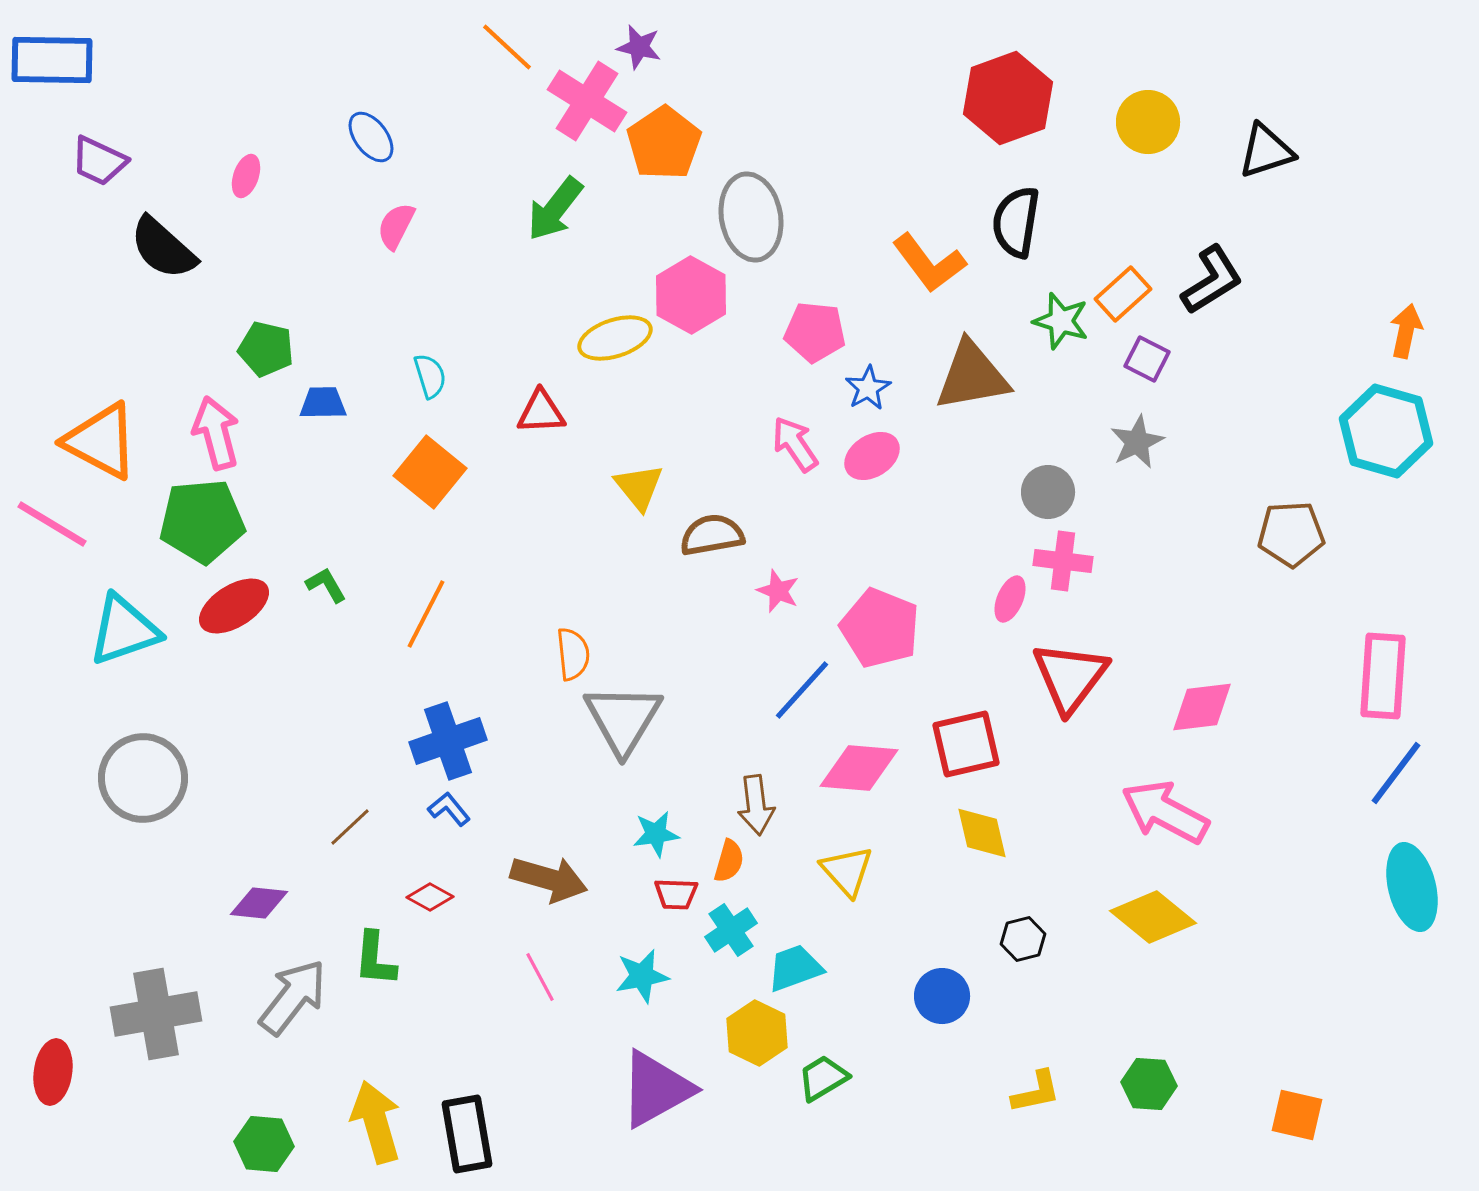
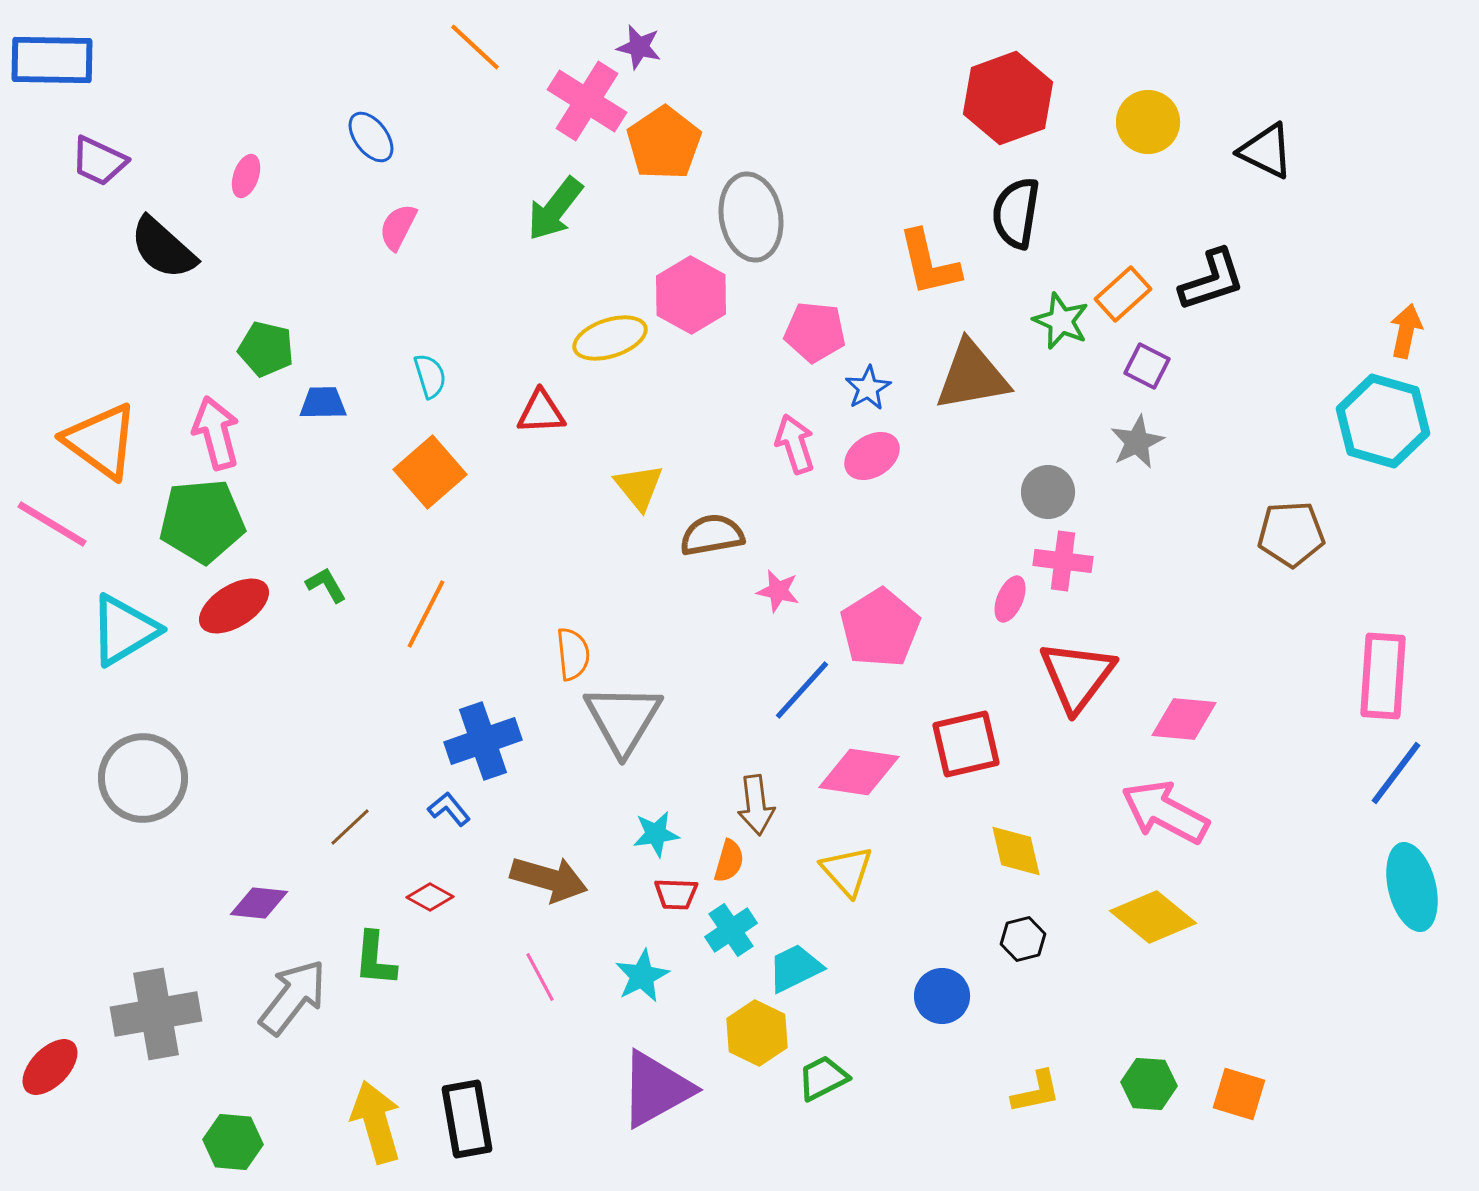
orange line at (507, 47): moved 32 px left
black triangle at (1266, 151): rotated 44 degrees clockwise
black semicircle at (1016, 222): moved 9 px up
pink semicircle at (396, 226): moved 2 px right, 1 px down
orange L-shape at (929, 263): rotated 24 degrees clockwise
black L-shape at (1212, 280): rotated 14 degrees clockwise
green star at (1061, 321): rotated 6 degrees clockwise
yellow ellipse at (615, 338): moved 5 px left
purple square at (1147, 359): moved 7 px down
cyan hexagon at (1386, 431): moved 3 px left, 10 px up
orange triangle at (101, 441): rotated 8 degrees clockwise
pink arrow at (795, 444): rotated 16 degrees clockwise
orange square at (430, 472): rotated 10 degrees clockwise
pink star at (778, 591): rotated 9 degrees counterclockwise
pink pentagon at (880, 628): rotated 18 degrees clockwise
cyan triangle at (124, 630): rotated 12 degrees counterclockwise
red triangle at (1070, 677): moved 7 px right, 1 px up
pink diamond at (1202, 707): moved 18 px left, 12 px down; rotated 12 degrees clockwise
blue cross at (448, 741): moved 35 px right
pink diamond at (859, 768): moved 4 px down; rotated 4 degrees clockwise
yellow diamond at (982, 833): moved 34 px right, 18 px down
cyan trapezoid at (795, 968): rotated 6 degrees counterclockwise
cyan star at (642, 976): rotated 16 degrees counterclockwise
red ellipse at (53, 1072): moved 3 px left, 5 px up; rotated 36 degrees clockwise
green trapezoid at (823, 1078): rotated 4 degrees clockwise
orange square at (1297, 1115): moved 58 px left, 21 px up; rotated 4 degrees clockwise
black rectangle at (467, 1134): moved 15 px up
green hexagon at (264, 1144): moved 31 px left, 2 px up
